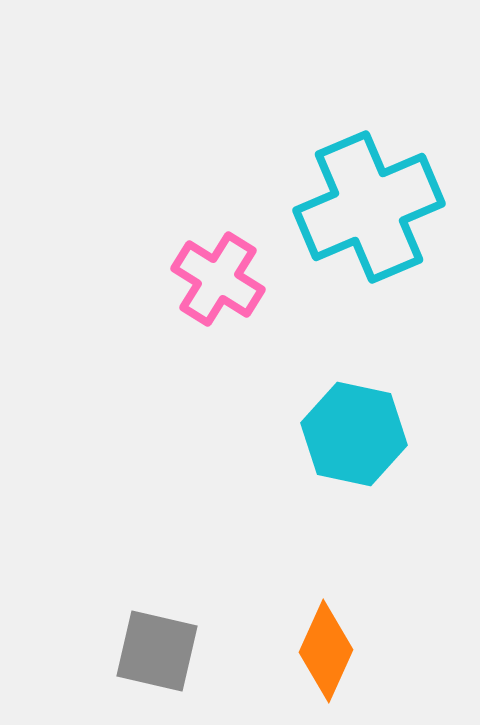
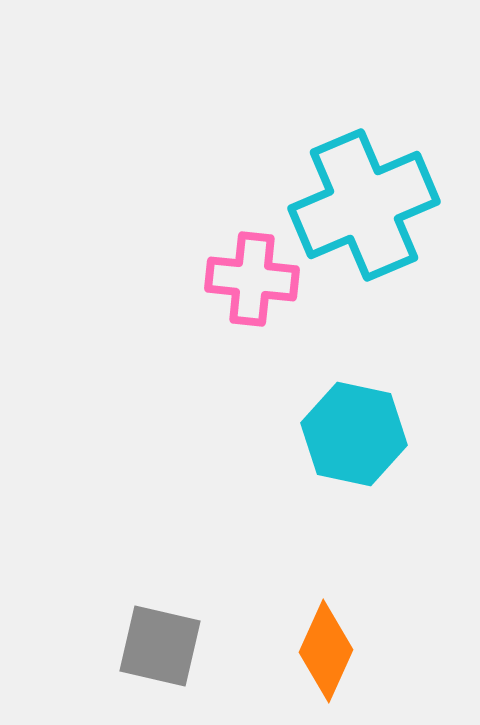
cyan cross: moved 5 px left, 2 px up
pink cross: moved 34 px right; rotated 26 degrees counterclockwise
gray square: moved 3 px right, 5 px up
